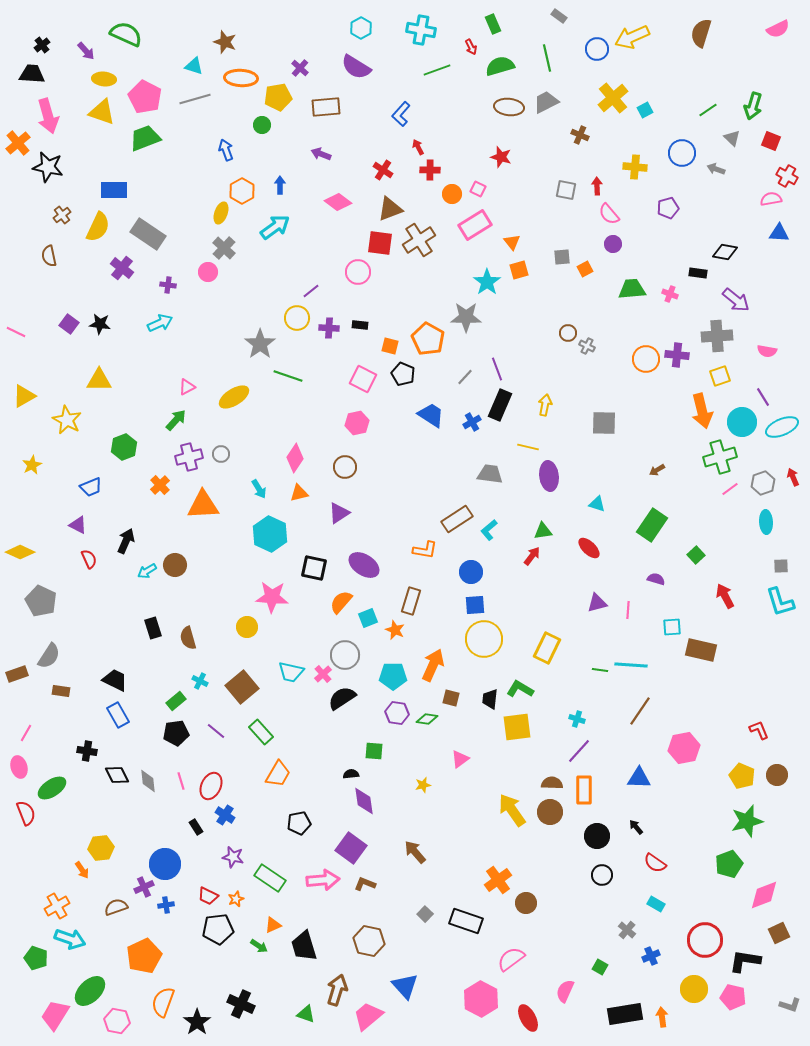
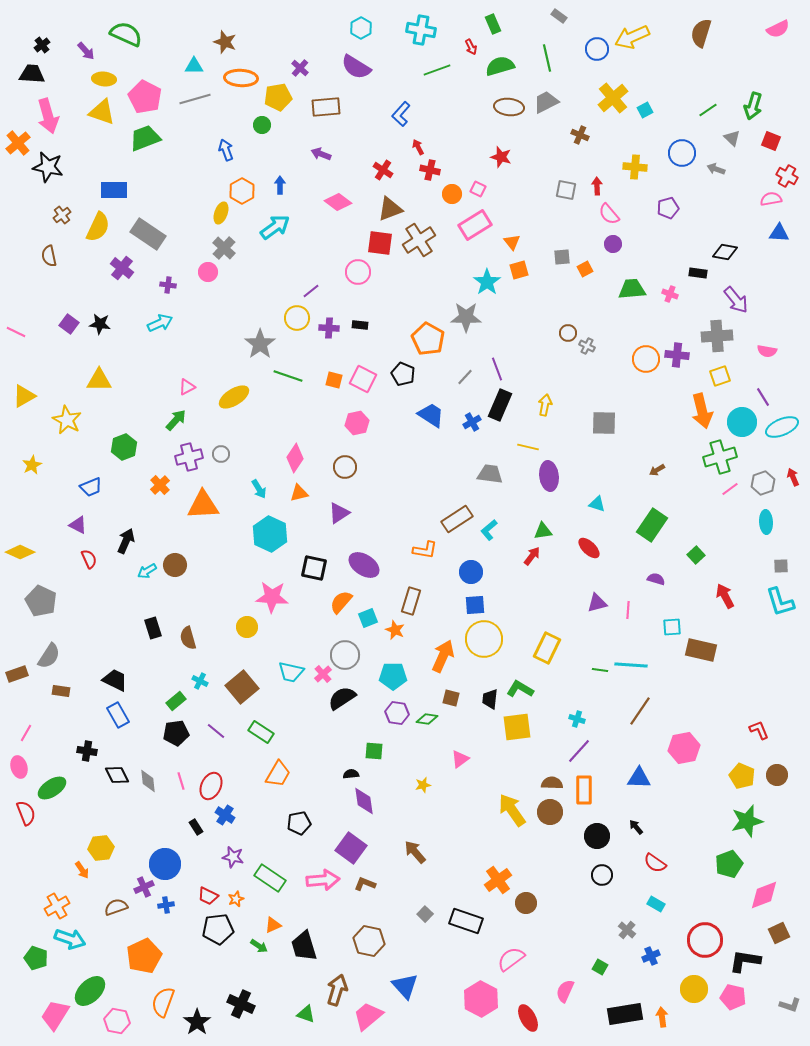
cyan triangle at (194, 66): rotated 18 degrees counterclockwise
red cross at (430, 170): rotated 12 degrees clockwise
purple arrow at (736, 300): rotated 12 degrees clockwise
orange square at (390, 346): moved 56 px left, 34 px down
orange arrow at (433, 665): moved 10 px right, 9 px up
green rectangle at (261, 732): rotated 15 degrees counterclockwise
